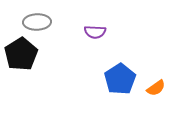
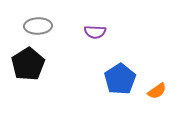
gray ellipse: moved 1 px right, 4 px down
black pentagon: moved 7 px right, 10 px down
orange semicircle: moved 1 px right, 3 px down
